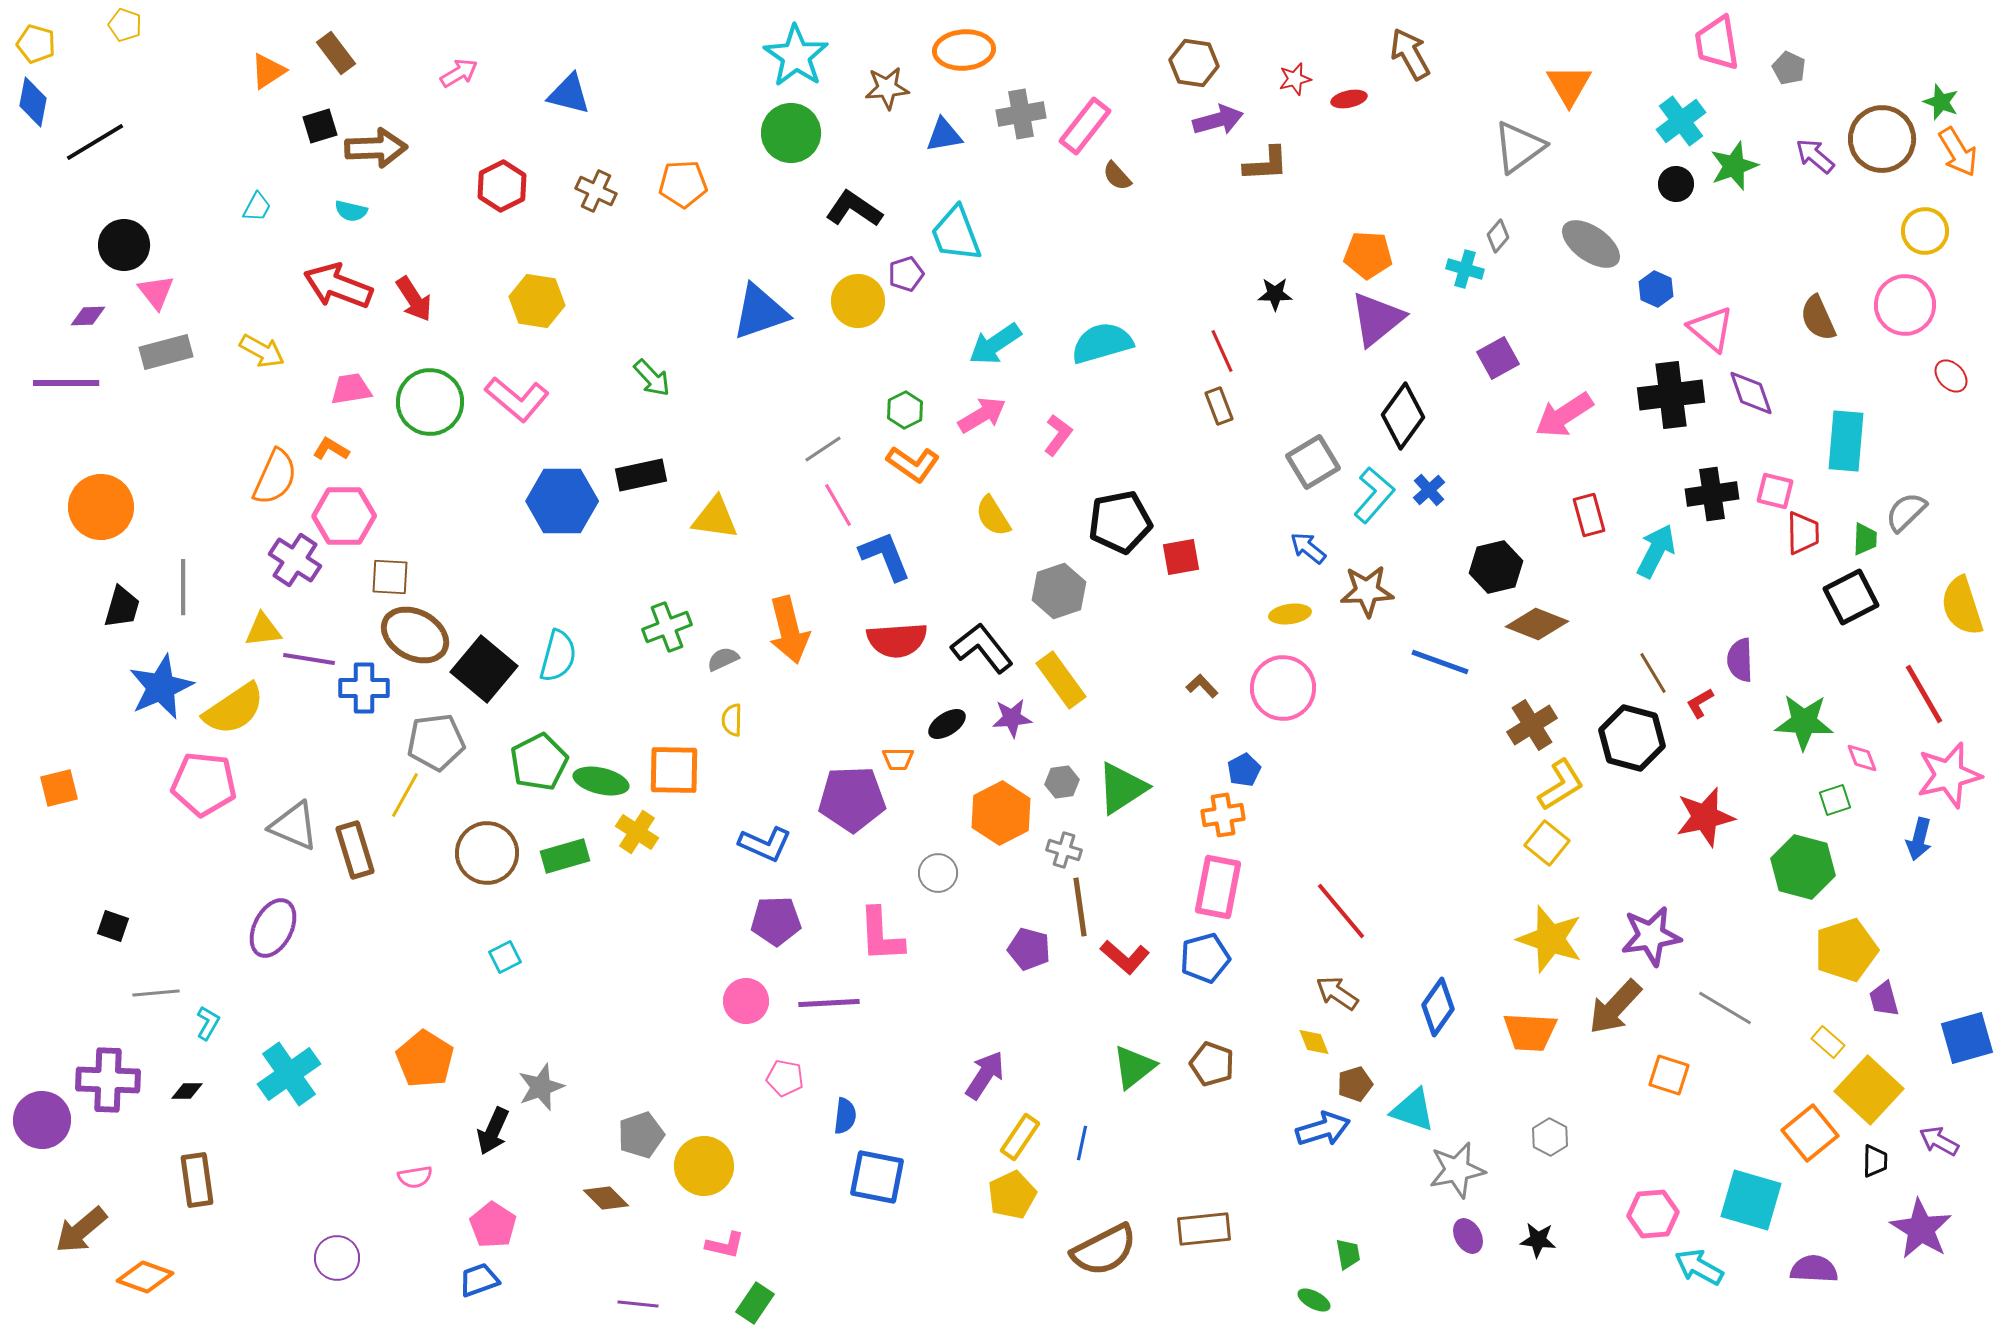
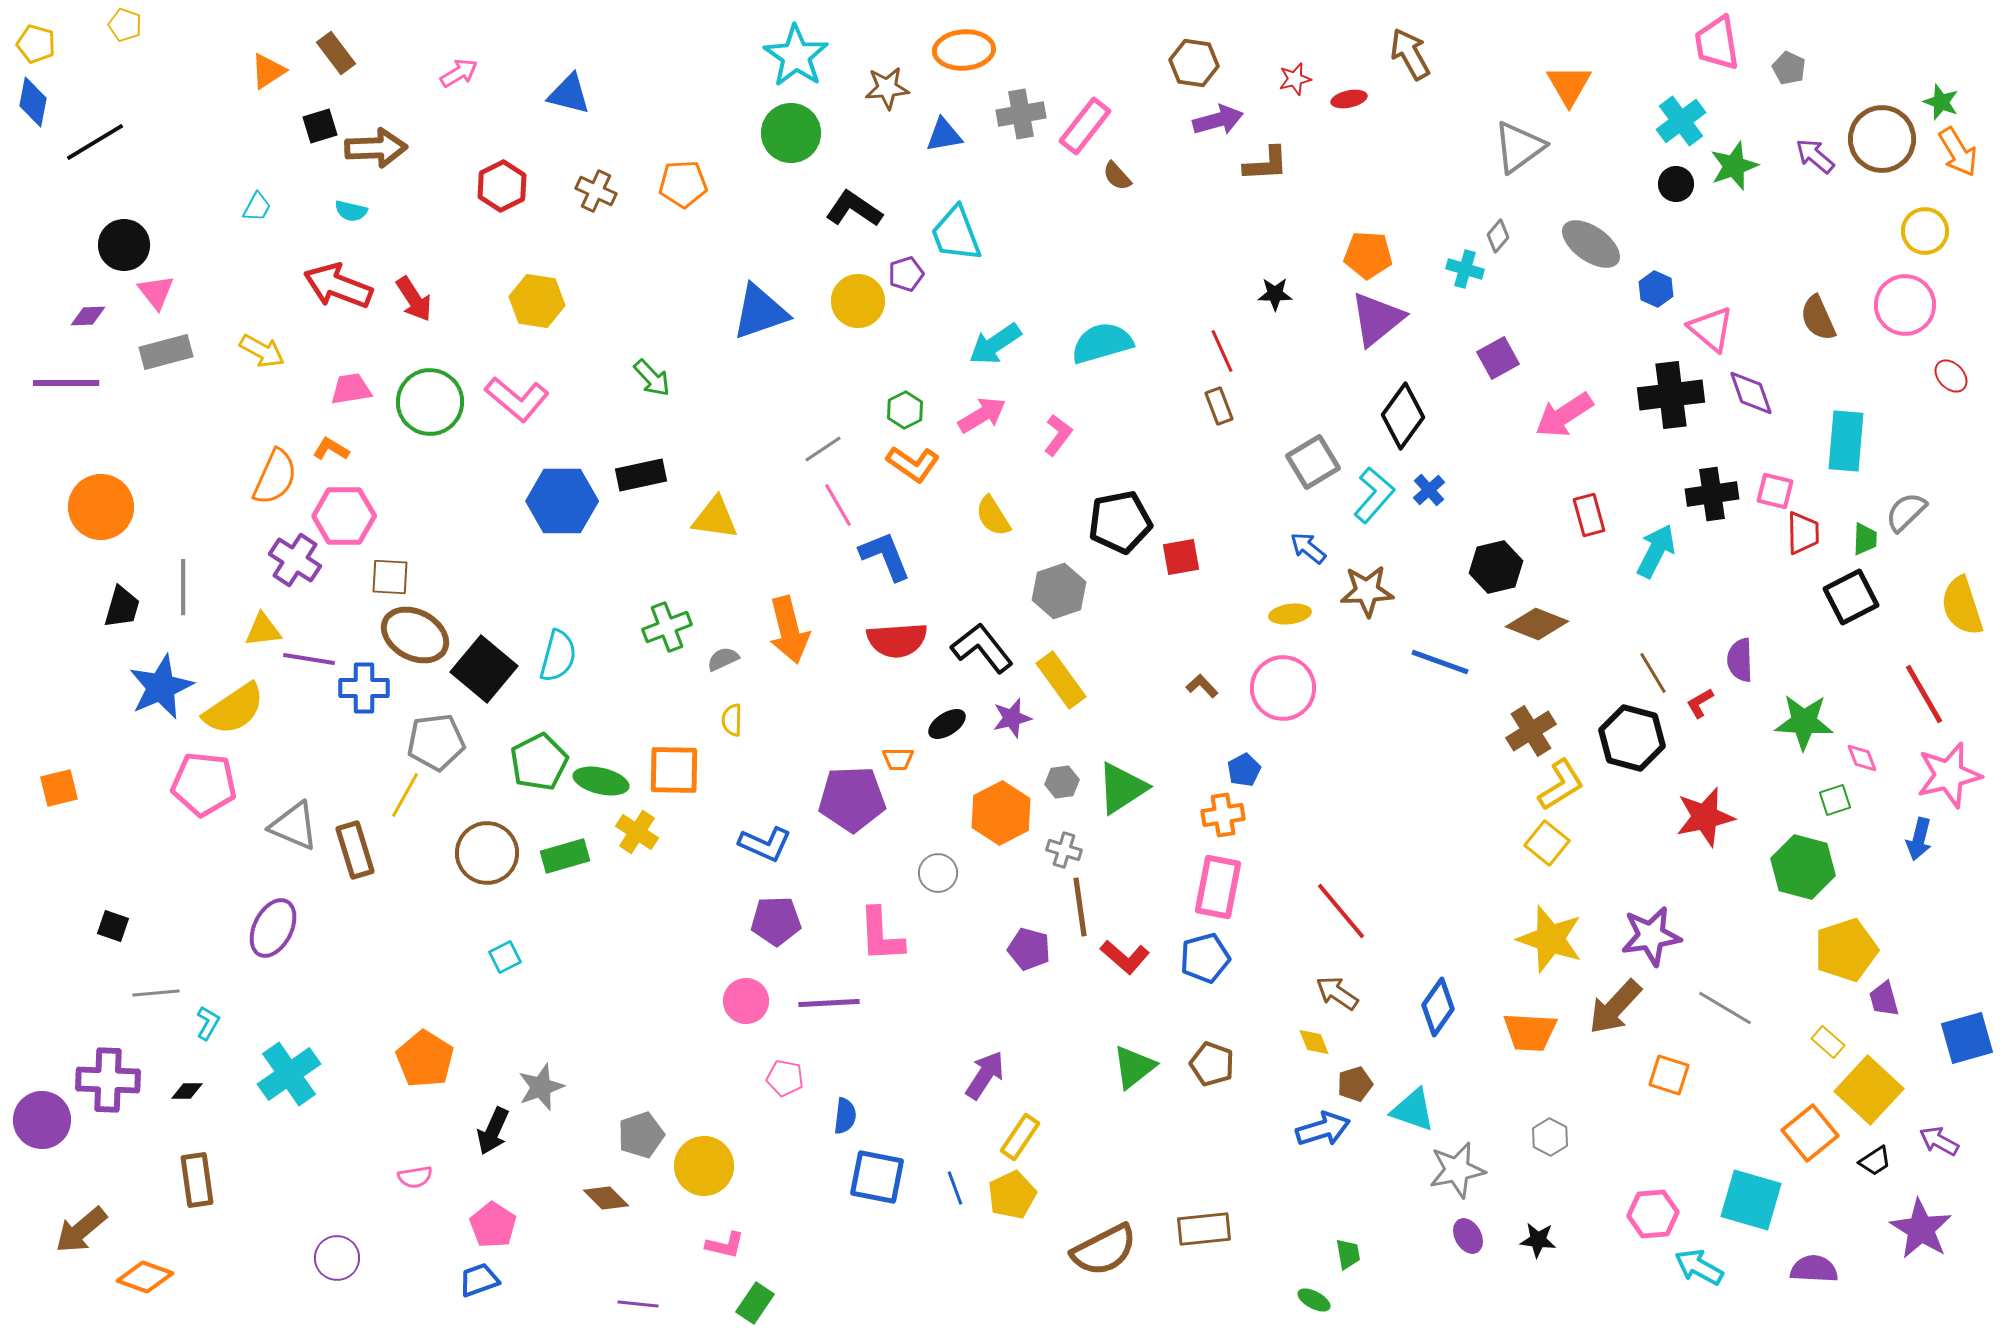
purple star at (1012, 718): rotated 9 degrees counterclockwise
brown cross at (1532, 725): moved 1 px left, 6 px down
blue line at (1082, 1143): moved 127 px left, 45 px down; rotated 32 degrees counterclockwise
black trapezoid at (1875, 1161): rotated 56 degrees clockwise
